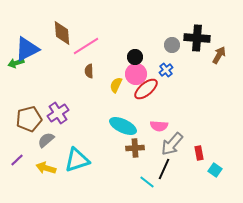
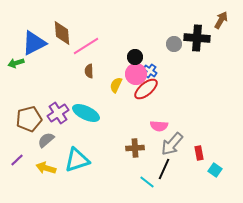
gray circle: moved 2 px right, 1 px up
blue triangle: moved 7 px right, 6 px up
brown arrow: moved 2 px right, 35 px up
blue cross: moved 16 px left, 1 px down; rotated 16 degrees counterclockwise
cyan ellipse: moved 37 px left, 13 px up
